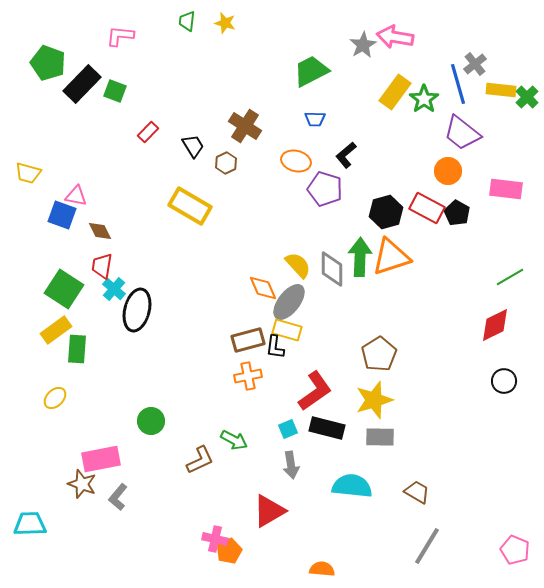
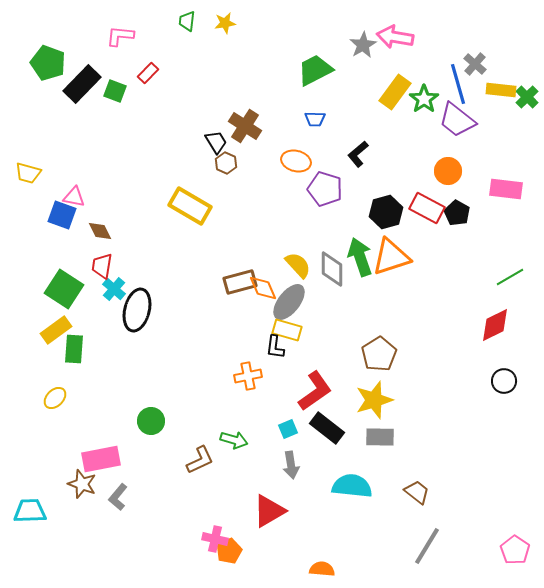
yellow star at (225, 23): rotated 25 degrees counterclockwise
gray cross at (475, 64): rotated 10 degrees counterclockwise
green trapezoid at (311, 71): moved 4 px right, 1 px up
red rectangle at (148, 132): moved 59 px up
purple trapezoid at (462, 133): moved 5 px left, 13 px up
black trapezoid at (193, 146): moved 23 px right, 4 px up
black L-shape at (346, 155): moved 12 px right, 1 px up
brown hexagon at (226, 163): rotated 10 degrees counterclockwise
pink triangle at (76, 196): moved 2 px left, 1 px down
green arrow at (360, 257): rotated 21 degrees counterclockwise
brown rectangle at (248, 340): moved 8 px left, 58 px up
green rectangle at (77, 349): moved 3 px left
black rectangle at (327, 428): rotated 24 degrees clockwise
green arrow at (234, 440): rotated 12 degrees counterclockwise
brown trapezoid at (417, 492): rotated 8 degrees clockwise
cyan trapezoid at (30, 524): moved 13 px up
pink pentagon at (515, 550): rotated 12 degrees clockwise
